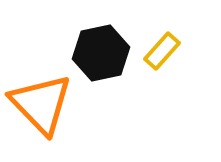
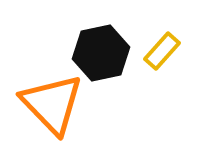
orange triangle: moved 11 px right
